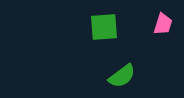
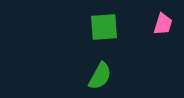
green semicircle: moved 22 px left; rotated 24 degrees counterclockwise
